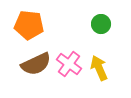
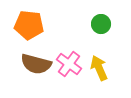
brown semicircle: rotated 40 degrees clockwise
